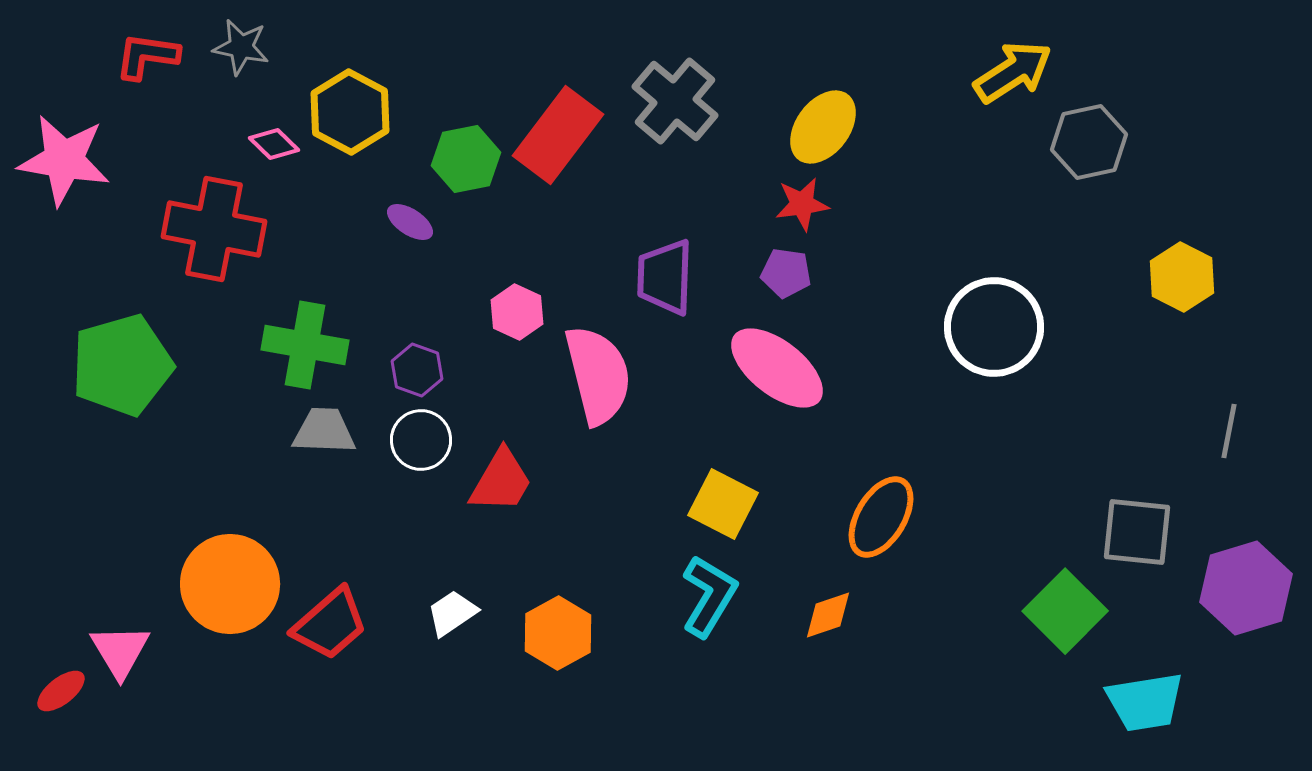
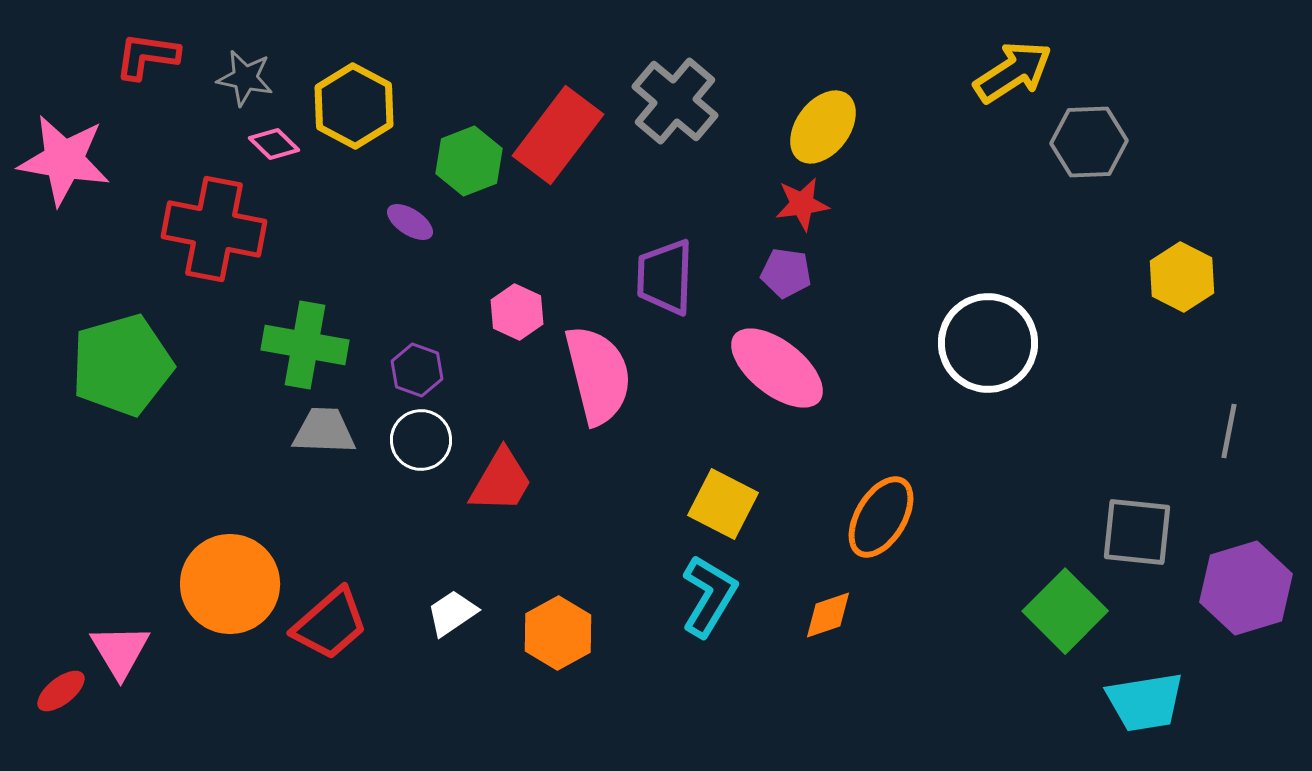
gray star at (241, 47): moved 4 px right, 31 px down
yellow hexagon at (350, 112): moved 4 px right, 6 px up
gray hexagon at (1089, 142): rotated 10 degrees clockwise
green hexagon at (466, 159): moved 3 px right, 2 px down; rotated 10 degrees counterclockwise
white circle at (994, 327): moved 6 px left, 16 px down
